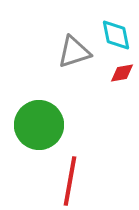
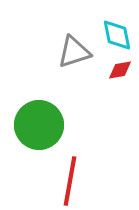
cyan diamond: moved 1 px right
red diamond: moved 2 px left, 3 px up
